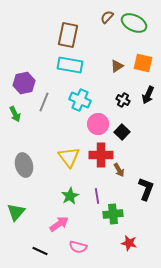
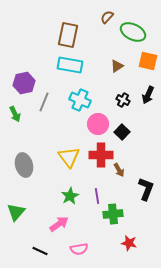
green ellipse: moved 1 px left, 9 px down
orange square: moved 5 px right, 2 px up
pink semicircle: moved 1 px right, 2 px down; rotated 24 degrees counterclockwise
